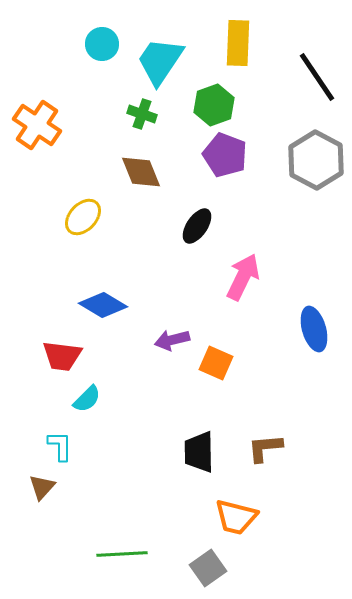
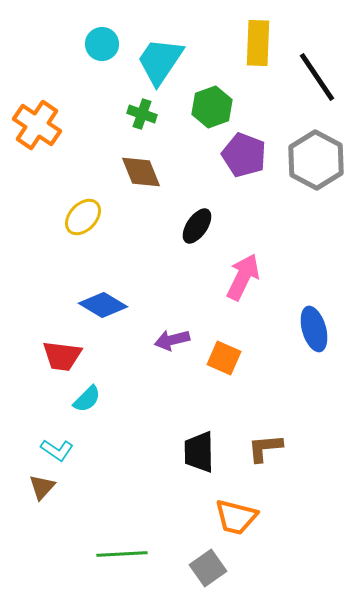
yellow rectangle: moved 20 px right
green hexagon: moved 2 px left, 2 px down
purple pentagon: moved 19 px right
orange square: moved 8 px right, 5 px up
cyan L-shape: moved 3 px left, 4 px down; rotated 124 degrees clockwise
